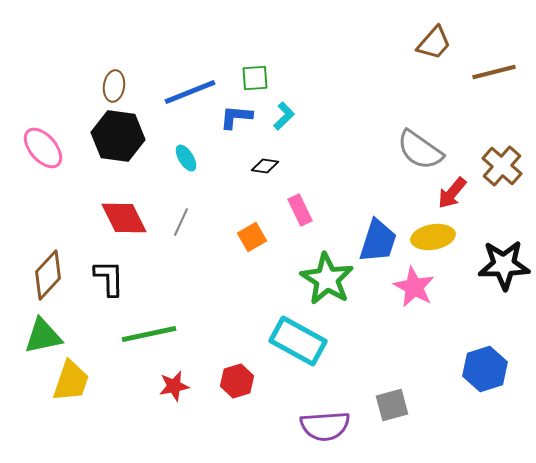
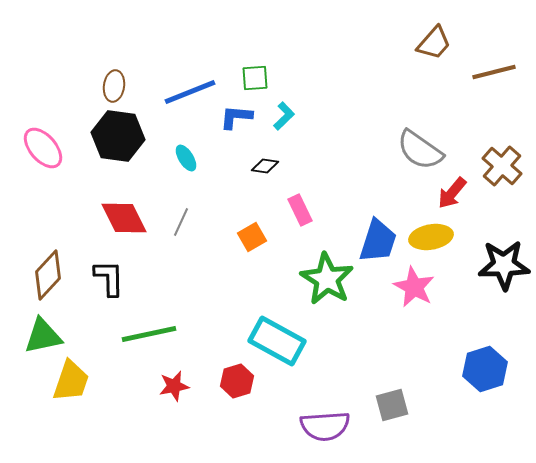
yellow ellipse: moved 2 px left
cyan rectangle: moved 21 px left
